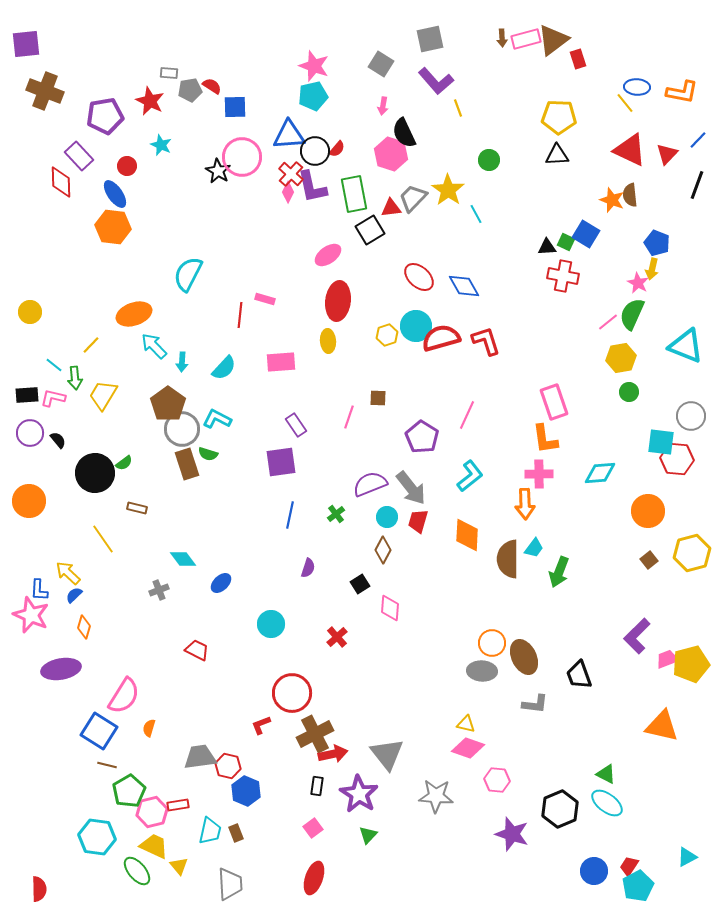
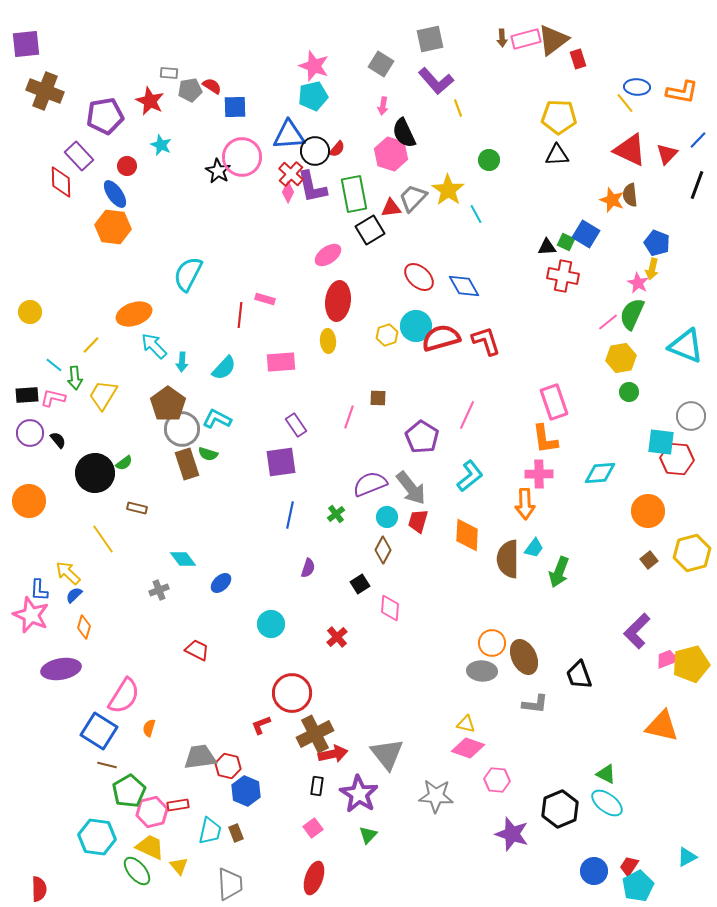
purple L-shape at (637, 636): moved 5 px up
yellow trapezoid at (154, 846): moved 4 px left, 1 px down
